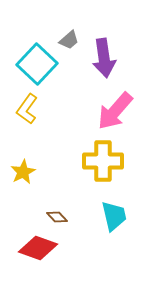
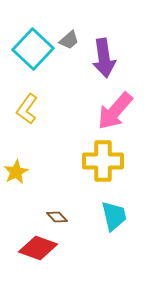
cyan square: moved 4 px left, 15 px up
yellow star: moved 7 px left
